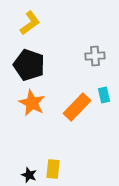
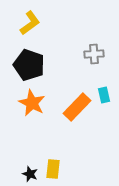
gray cross: moved 1 px left, 2 px up
black star: moved 1 px right, 1 px up
